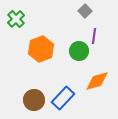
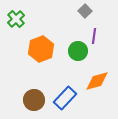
green circle: moved 1 px left
blue rectangle: moved 2 px right
